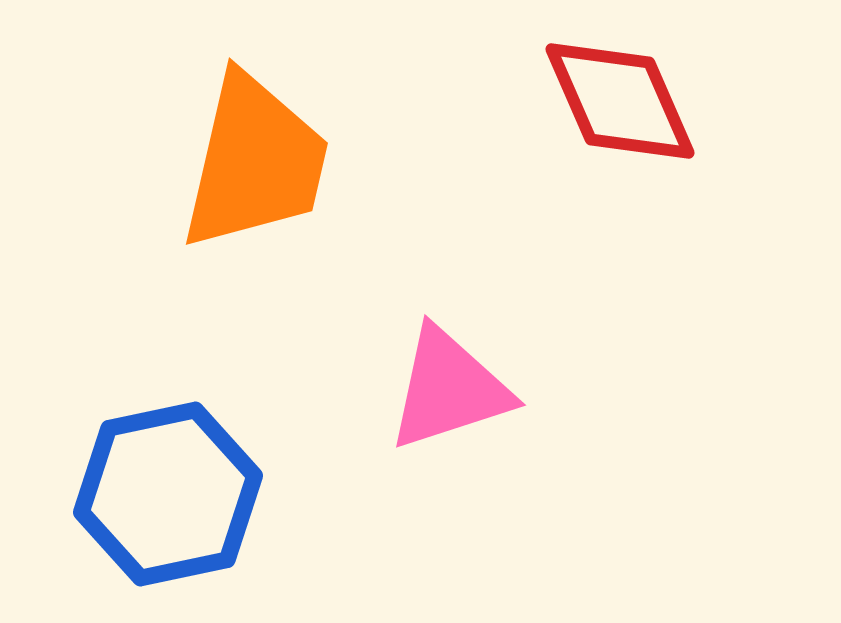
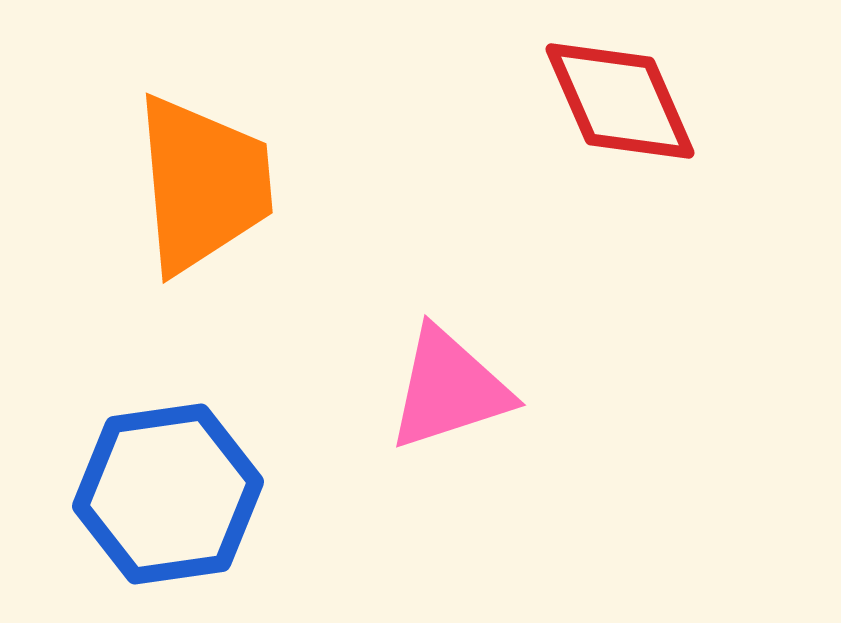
orange trapezoid: moved 52 px left, 22 px down; rotated 18 degrees counterclockwise
blue hexagon: rotated 4 degrees clockwise
